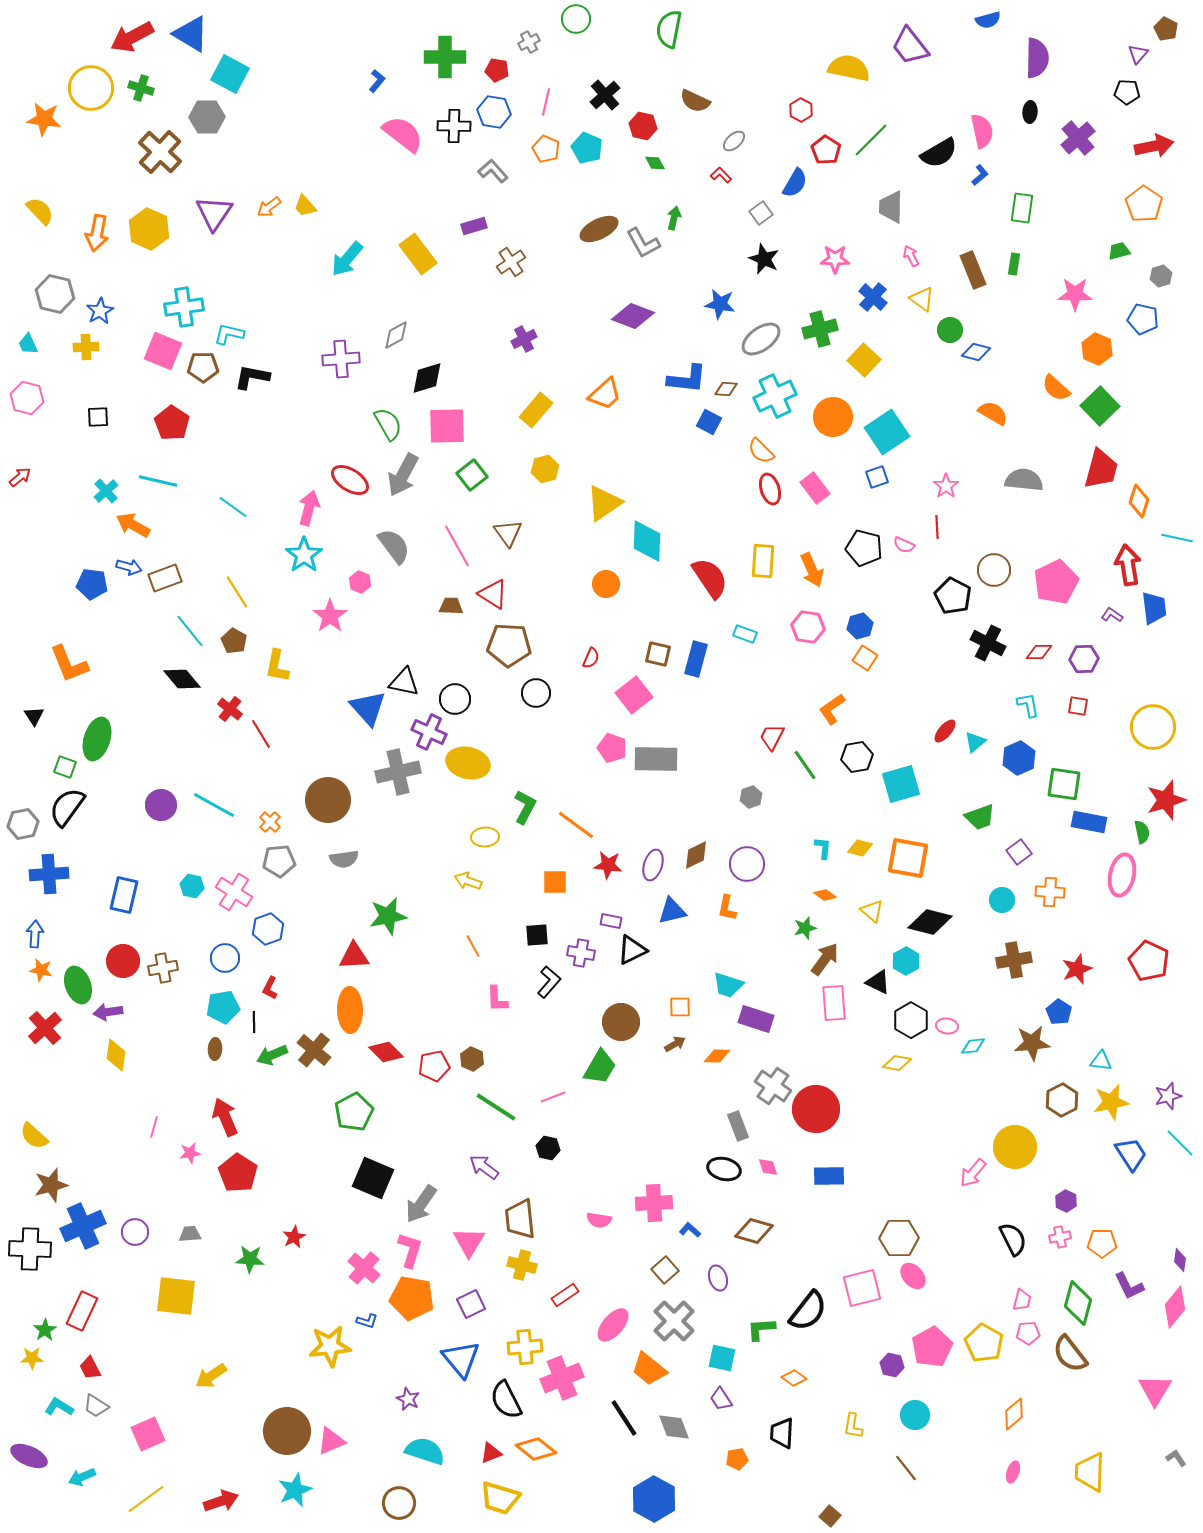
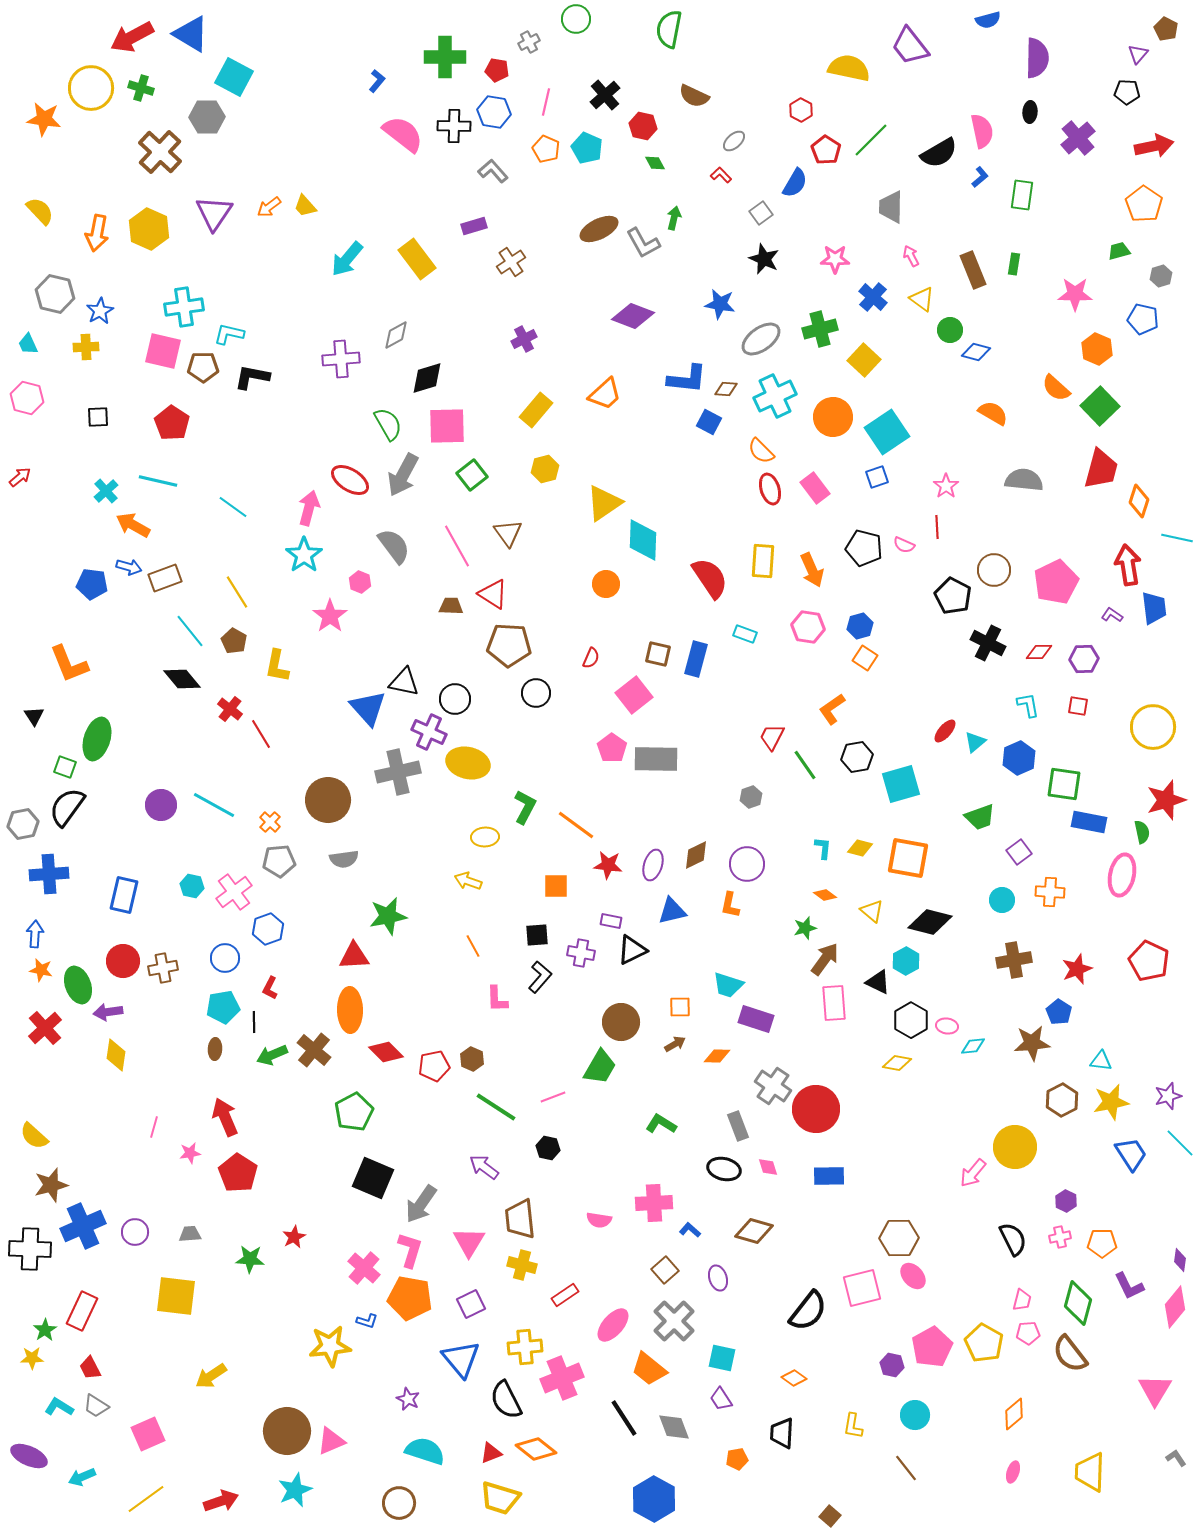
cyan square at (230, 74): moved 4 px right, 3 px down
brown semicircle at (695, 101): moved 1 px left, 5 px up
blue L-shape at (980, 175): moved 2 px down
green rectangle at (1022, 208): moved 13 px up
yellow rectangle at (418, 254): moved 1 px left, 5 px down
pink square at (163, 351): rotated 9 degrees counterclockwise
cyan diamond at (647, 541): moved 4 px left, 1 px up
pink pentagon at (612, 748): rotated 16 degrees clockwise
orange square at (555, 882): moved 1 px right, 4 px down
pink cross at (234, 892): rotated 21 degrees clockwise
orange L-shape at (727, 908): moved 3 px right, 3 px up
black L-shape at (549, 982): moved 9 px left, 5 px up
orange pentagon at (412, 1298): moved 2 px left
green L-shape at (761, 1329): moved 100 px left, 205 px up; rotated 36 degrees clockwise
